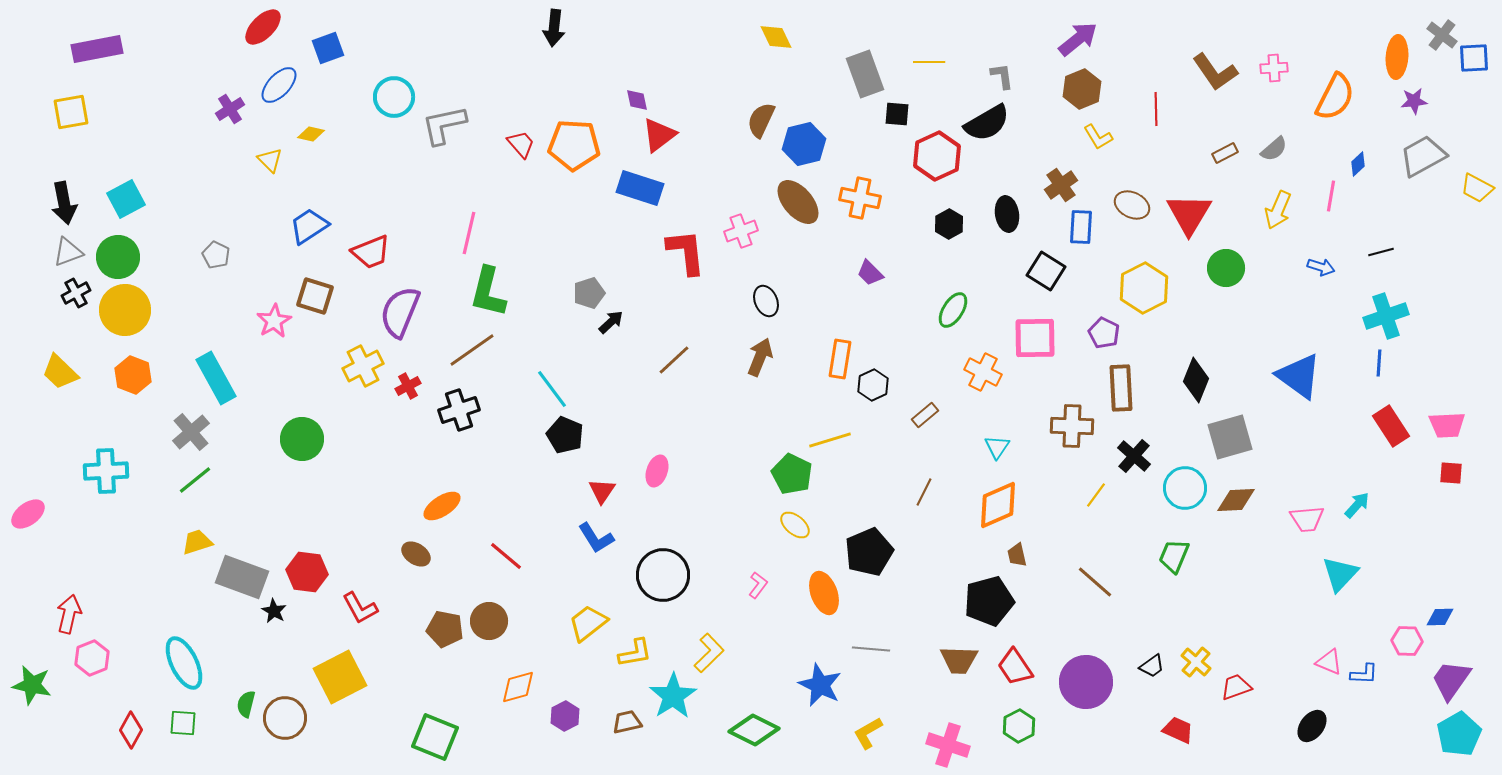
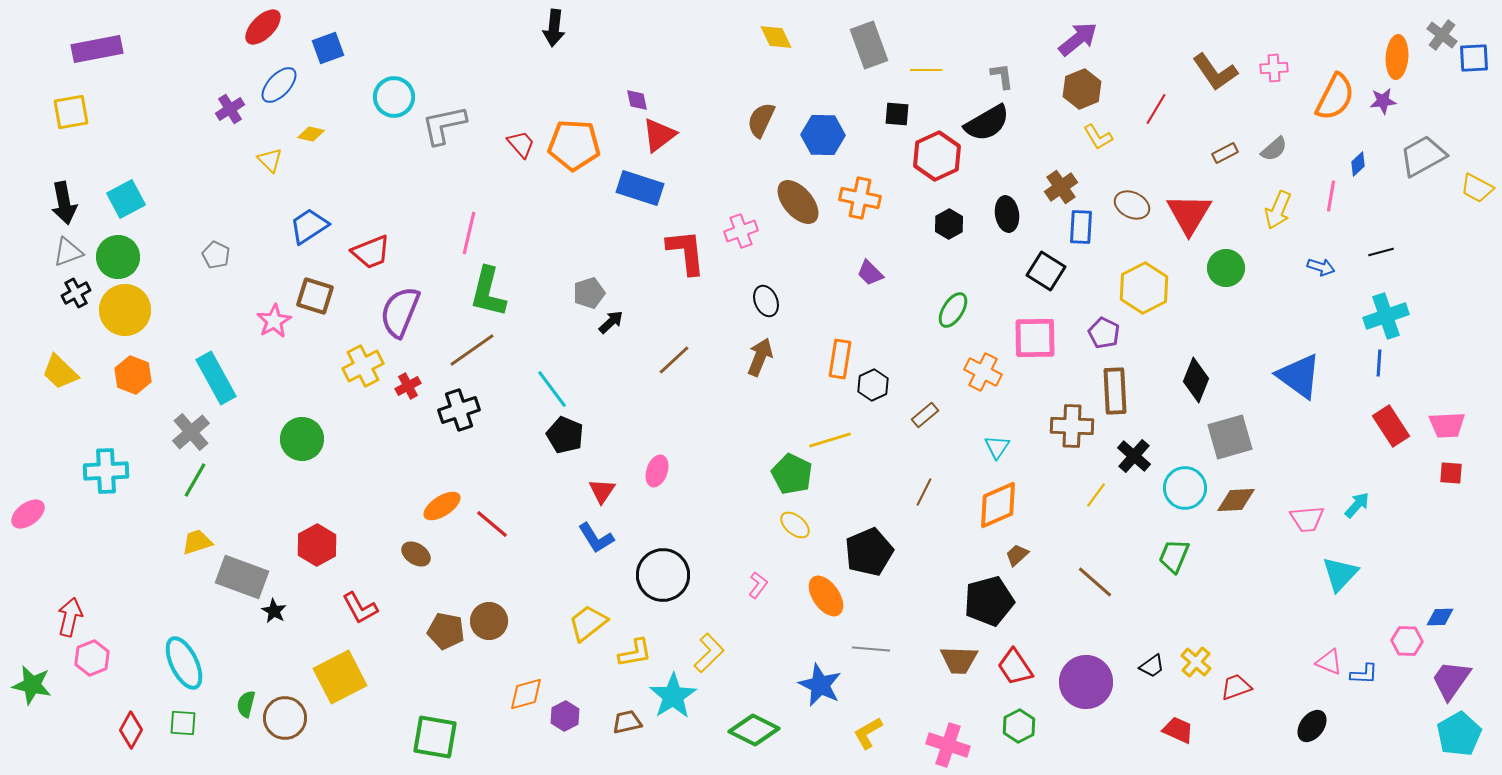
yellow line at (929, 62): moved 3 px left, 8 px down
gray rectangle at (865, 74): moved 4 px right, 29 px up
purple star at (1414, 101): moved 31 px left
red line at (1156, 109): rotated 32 degrees clockwise
blue hexagon at (804, 144): moved 19 px right, 9 px up; rotated 15 degrees clockwise
brown cross at (1061, 185): moved 2 px down
brown rectangle at (1121, 388): moved 6 px left, 3 px down
green line at (195, 480): rotated 21 degrees counterclockwise
brown trapezoid at (1017, 555): rotated 60 degrees clockwise
red line at (506, 556): moved 14 px left, 32 px up
red hexagon at (307, 572): moved 10 px right, 27 px up; rotated 24 degrees clockwise
orange ellipse at (824, 593): moved 2 px right, 3 px down; rotated 15 degrees counterclockwise
red arrow at (69, 614): moved 1 px right, 3 px down
brown pentagon at (445, 629): moved 1 px right, 2 px down
orange diamond at (518, 687): moved 8 px right, 7 px down
green square at (435, 737): rotated 12 degrees counterclockwise
